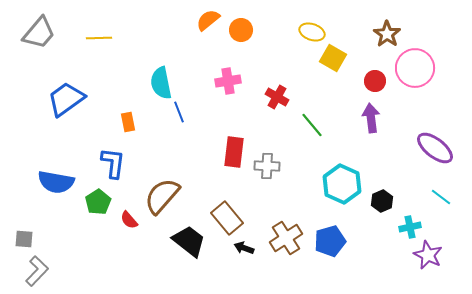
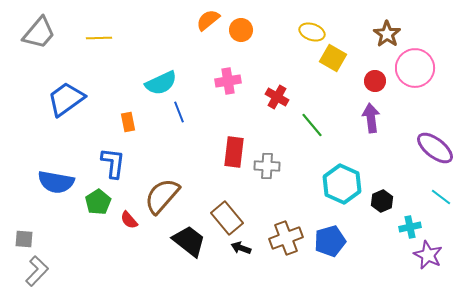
cyan semicircle: rotated 104 degrees counterclockwise
brown cross: rotated 12 degrees clockwise
black arrow: moved 3 px left
